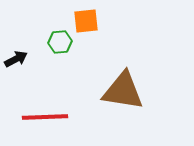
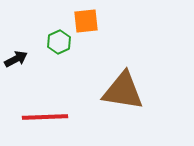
green hexagon: moved 1 px left; rotated 20 degrees counterclockwise
